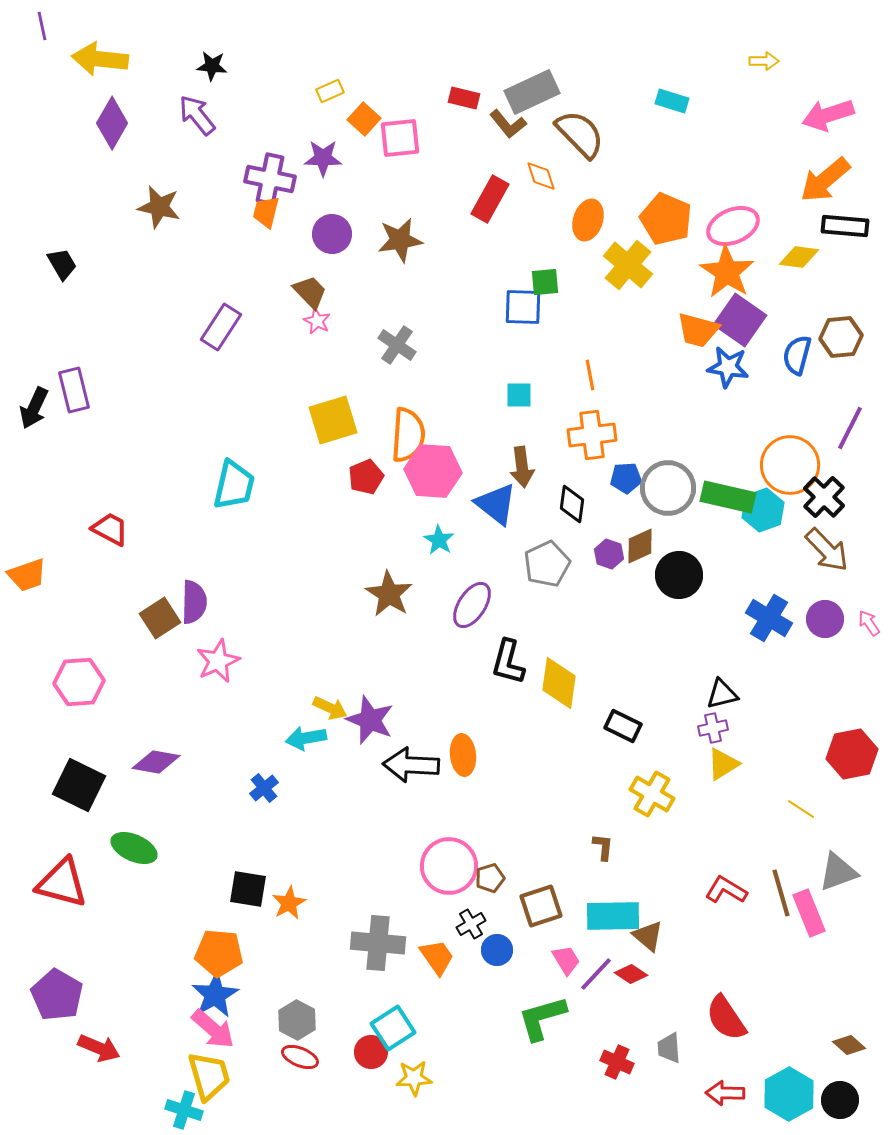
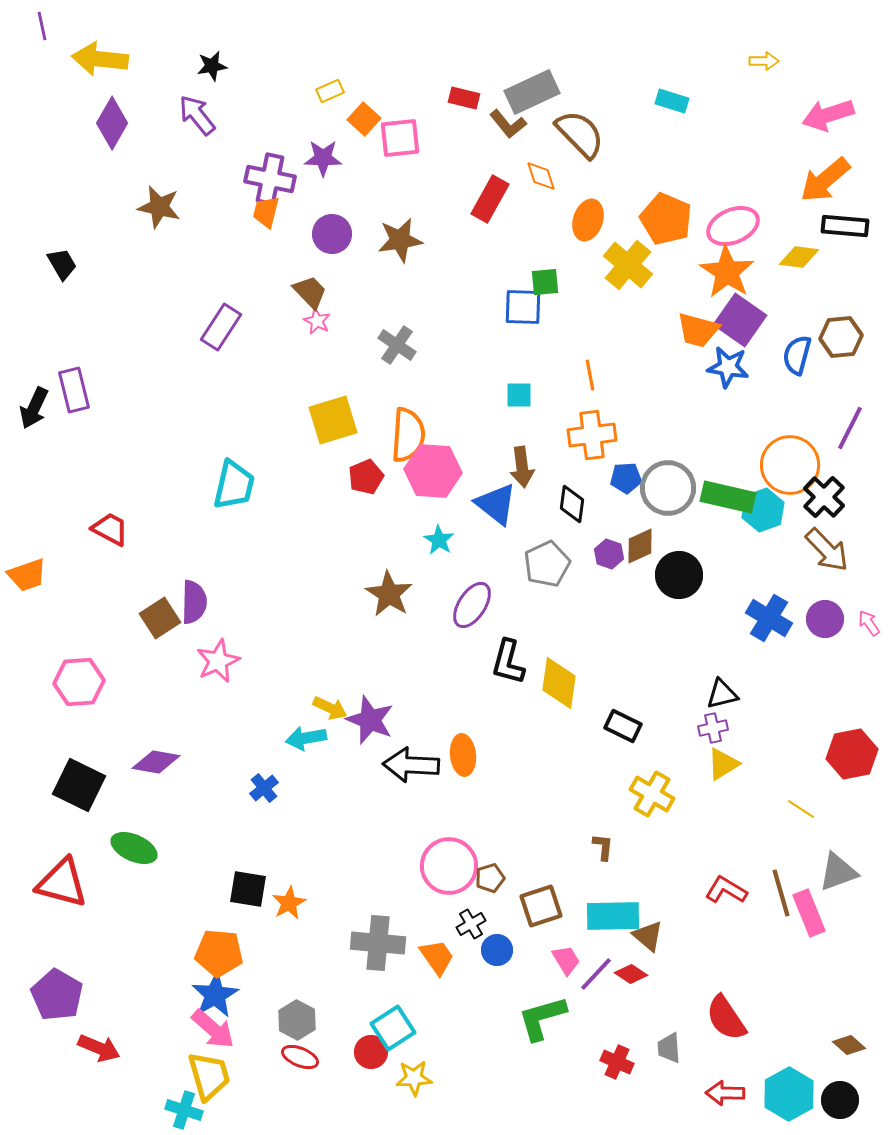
black star at (212, 66): rotated 16 degrees counterclockwise
